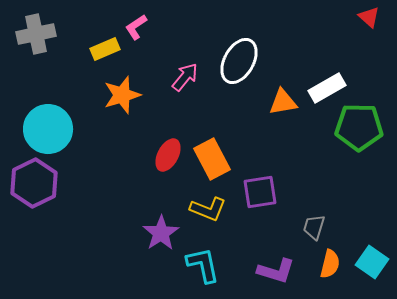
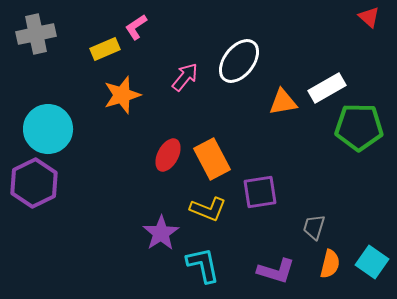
white ellipse: rotated 9 degrees clockwise
